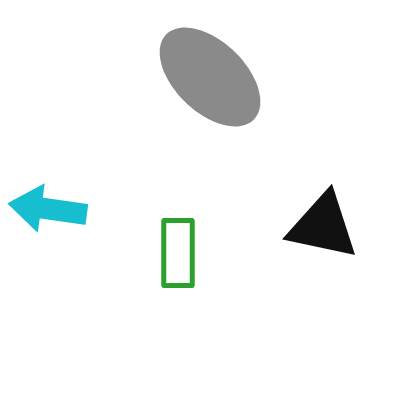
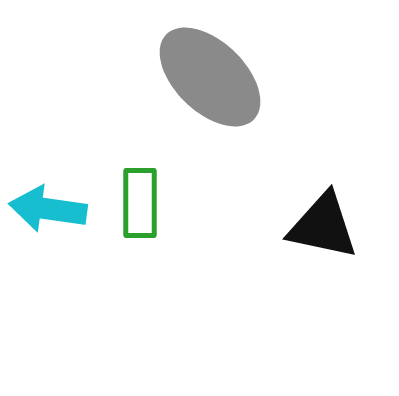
green rectangle: moved 38 px left, 50 px up
